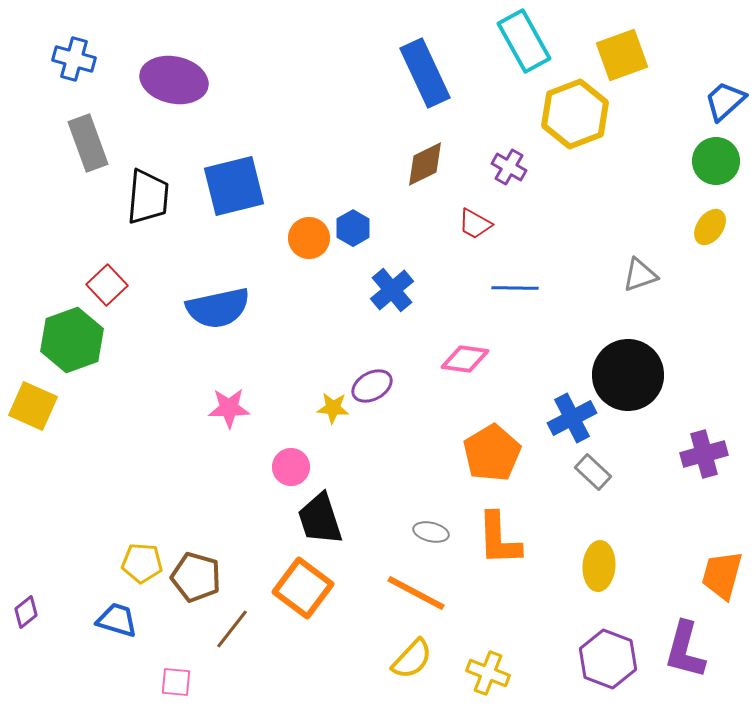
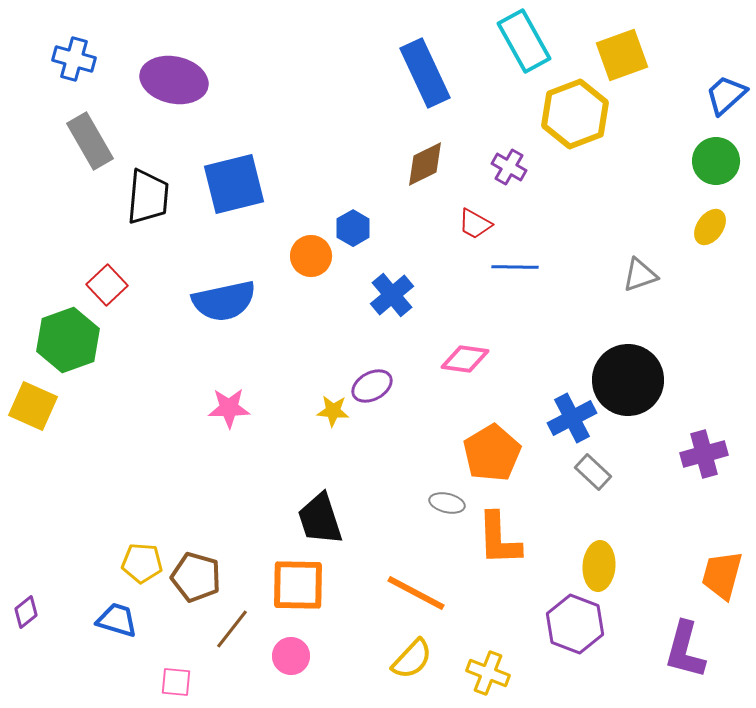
blue trapezoid at (725, 101): moved 1 px right, 6 px up
gray rectangle at (88, 143): moved 2 px right, 2 px up; rotated 10 degrees counterclockwise
blue square at (234, 186): moved 2 px up
orange circle at (309, 238): moved 2 px right, 18 px down
blue line at (515, 288): moved 21 px up
blue cross at (392, 290): moved 5 px down
blue semicircle at (218, 308): moved 6 px right, 7 px up
green hexagon at (72, 340): moved 4 px left
black circle at (628, 375): moved 5 px down
yellow star at (333, 408): moved 3 px down
pink circle at (291, 467): moved 189 px down
gray ellipse at (431, 532): moved 16 px right, 29 px up
orange square at (303, 588): moved 5 px left, 3 px up; rotated 36 degrees counterclockwise
purple hexagon at (608, 659): moved 33 px left, 35 px up
